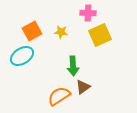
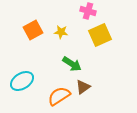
pink cross: moved 2 px up; rotated 14 degrees clockwise
orange square: moved 1 px right, 1 px up
cyan ellipse: moved 25 px down
green arrow: moved 1 px left, 2 px up; rotated 54 degrees counterclockwise
